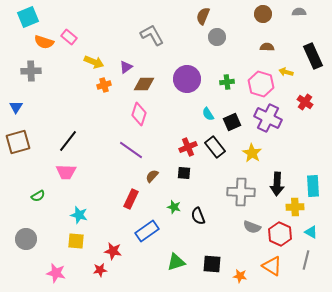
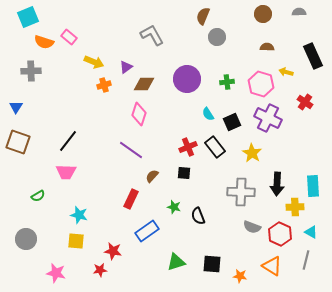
brown square at (18, 142): rotated 35 degrees clockwise
